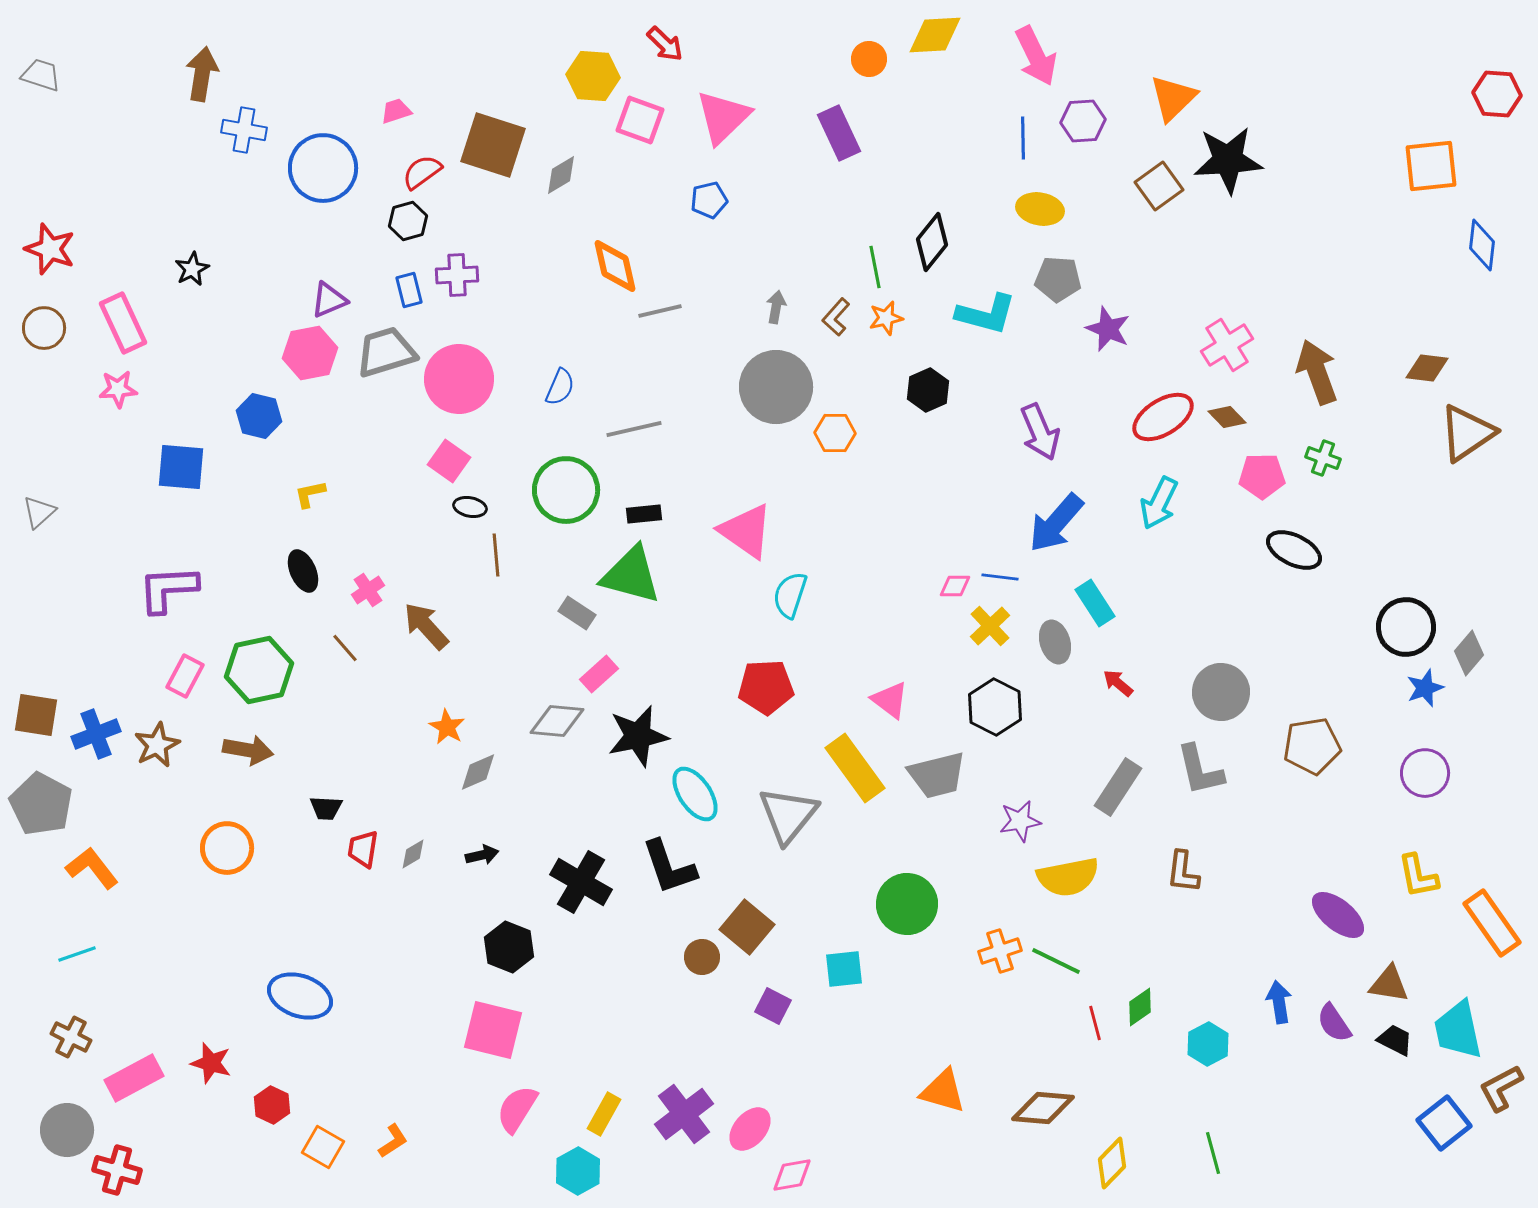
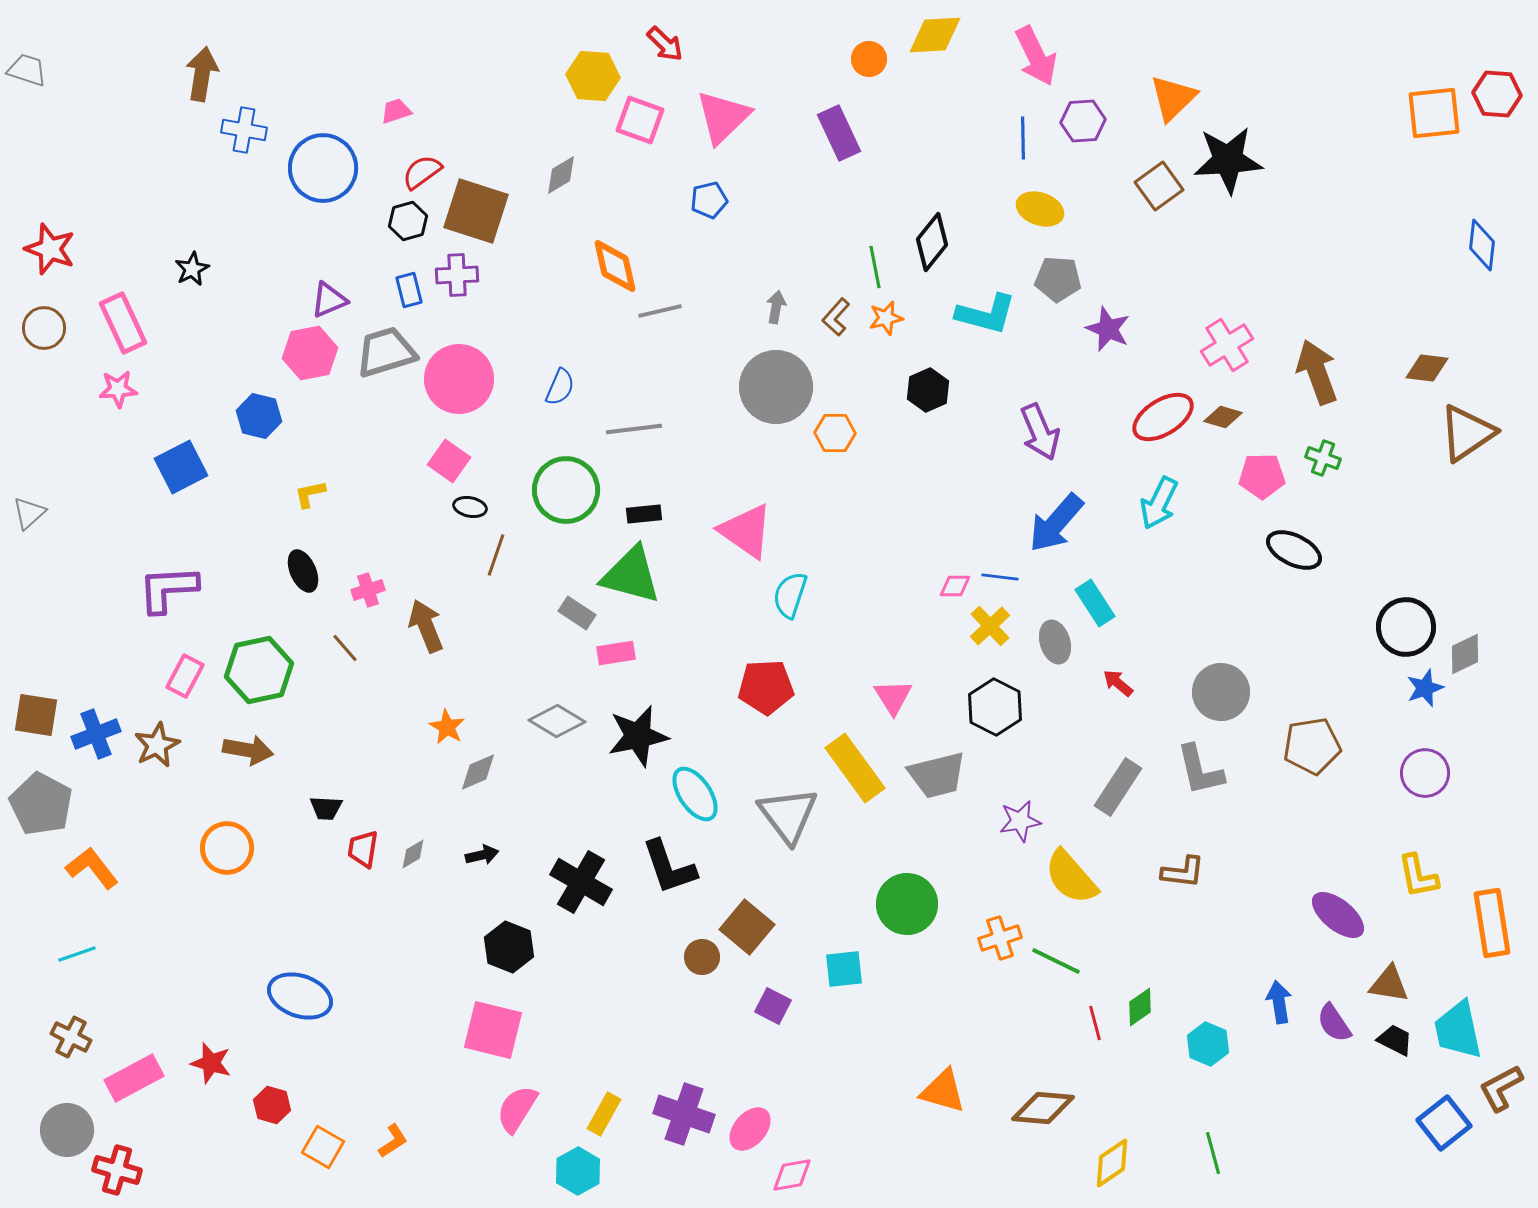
gray trapezoid at (41, 75): moved 14 px left, 5 px up
brown square at (493, 145): moved 17 px left, 66 px down
orange square at (1431, 166): moved 3 px right, 53 px up
yellow ellipse at (1040, 209): rotated 9 degrees clockwise
brown diamond at (1227, 417): moved 4 px left; rotated 30 degrees counterclockwise
gray line at (634, 429): rotated 6 degrees clockwise
blue square at (181, 467): rotated 32 degrees counterclockwise
gray triangle at (39, 512): moved 10 px left, 1 px down
brown line at (496, 555): rotated 24 degrees clockwise
pink cross at (368, 590): rotated 16 degrees clockwise
brown arrow at (426, 626): rotated 20 degrees clockwise
gray diamond at (1469, 653): moved 4 px left, 1 px down; rotated 24 degrees clockwise
pink rectangle at (599, 674): moved 17 px right, 21 px up; rotated 33 degrees clockwise
pink triangle at (890, 700): moved 3 px right, 3 px up; rotated 21 degrees clockwise
gray diamond at (557, 721): rotated 26 degrees clockwise
gray triangle at (788, 815): rotated 16 degrees counterclockwise
brown L-shape at (1183, 872): rotated 90 degrees counterclockwise
yellow semicircle at (1068, 877): moved 3 px right; rotated 60 degrees clockwise
orange rectangle at (1492, 923): rotated 26 degrees clockwise
orange cross at (1000, 951): moved 13 px up
cyan hexagon at (1208, 1044): rotated 9 degrees counterclockwise
red hexagon at (272, 1105): rotated 9 degrees counterclockwise
purple cross at (684, 1114): rotated 34 degrees counterclockwise
yellow diamond at (1112, 1163): rotated 12 degrees clockwise
